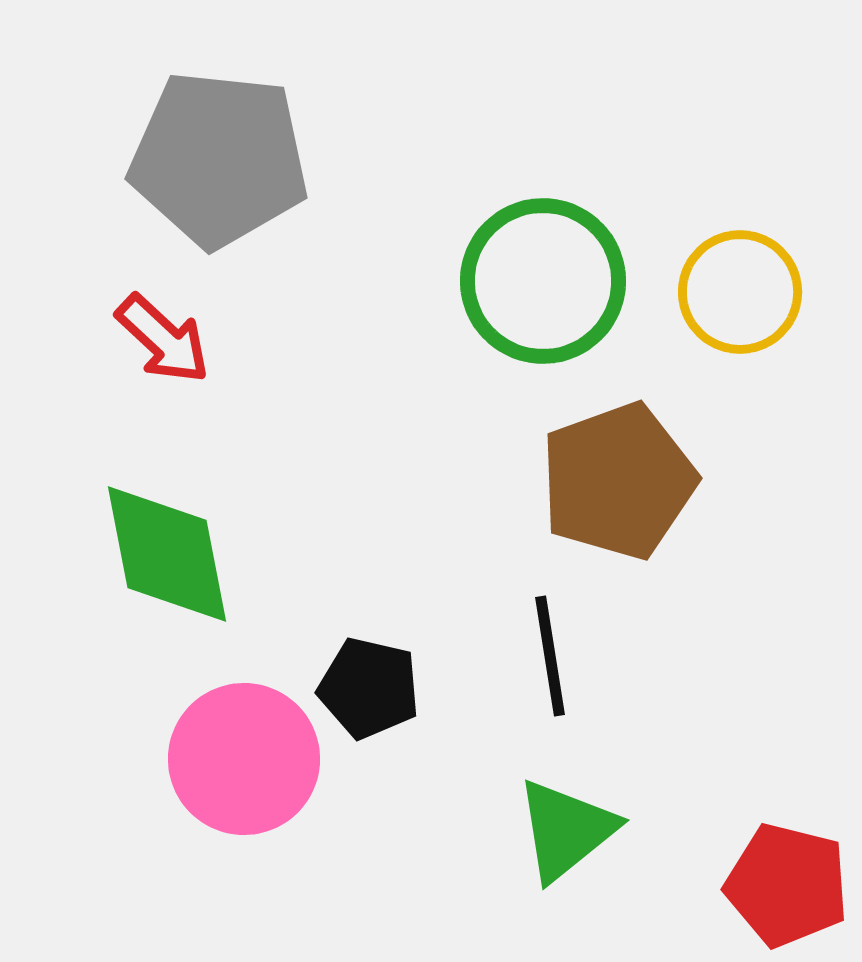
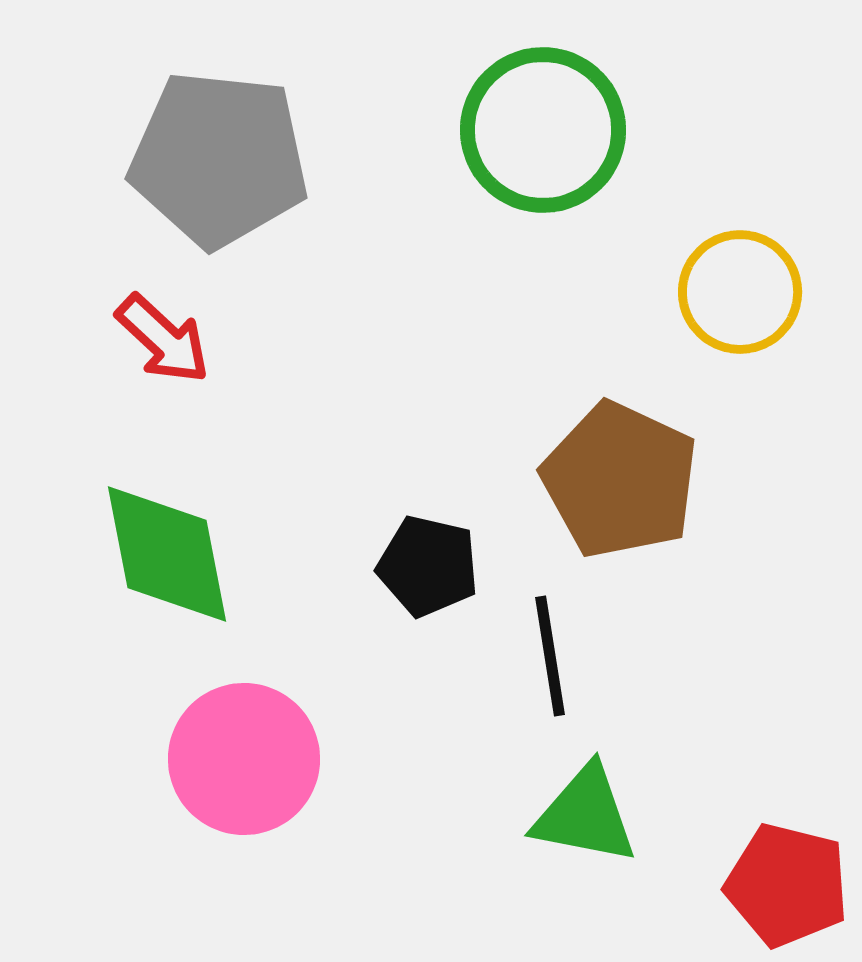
green circle: moved 151 px up
brown pentagon: moved 2 px right, 1 px up; rotated 27 degrees counterclockwise
black pentagon: moved 59 px right, 122 px up
green triangle: moved 19 px right, 15 px up; rotated 50 degrees clockwise
